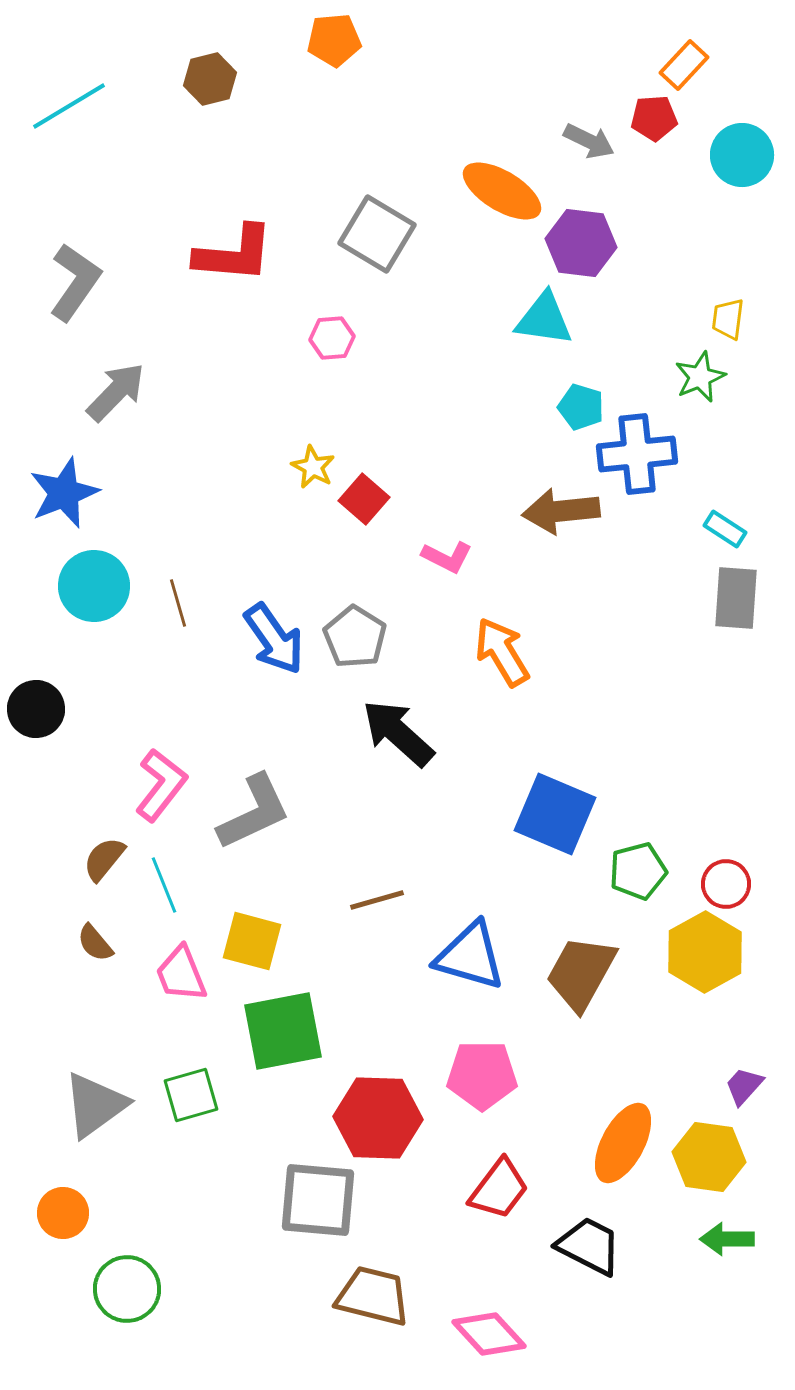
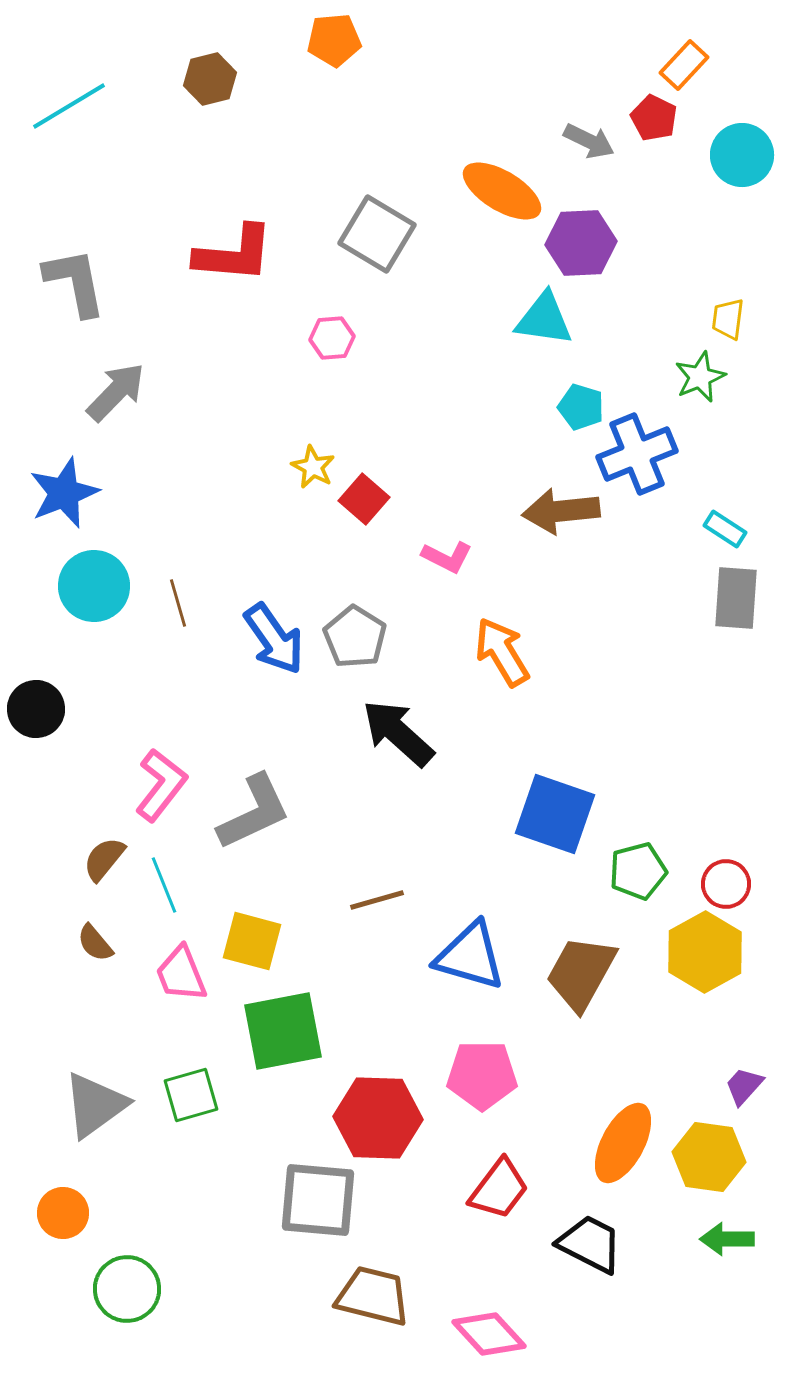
red pentagon at (654, 118): rotated 30 degrees clockwise
purple hexagon at (581, 243): rotated 10 degrees counterclockwise
gray L-shape at (75, 282): rotated 46 degrees counterclockwise
blue cross at (637, 454): rotated 16 degrees counterclockwise
blue square at (555, 814): rotated 4 degrees counterclockwise
black trapezoid at (589, 1246): moved 1 px right, 2 px up
